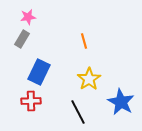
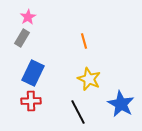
pink star: rotated 21 degrees counterclockwise
gray rectangle: moved 1 px up
blue rectangle: moved 6 px left, 1 px down
yellow star: rotated 15 degrees counterclockwise
blue star: moved 2 px down
